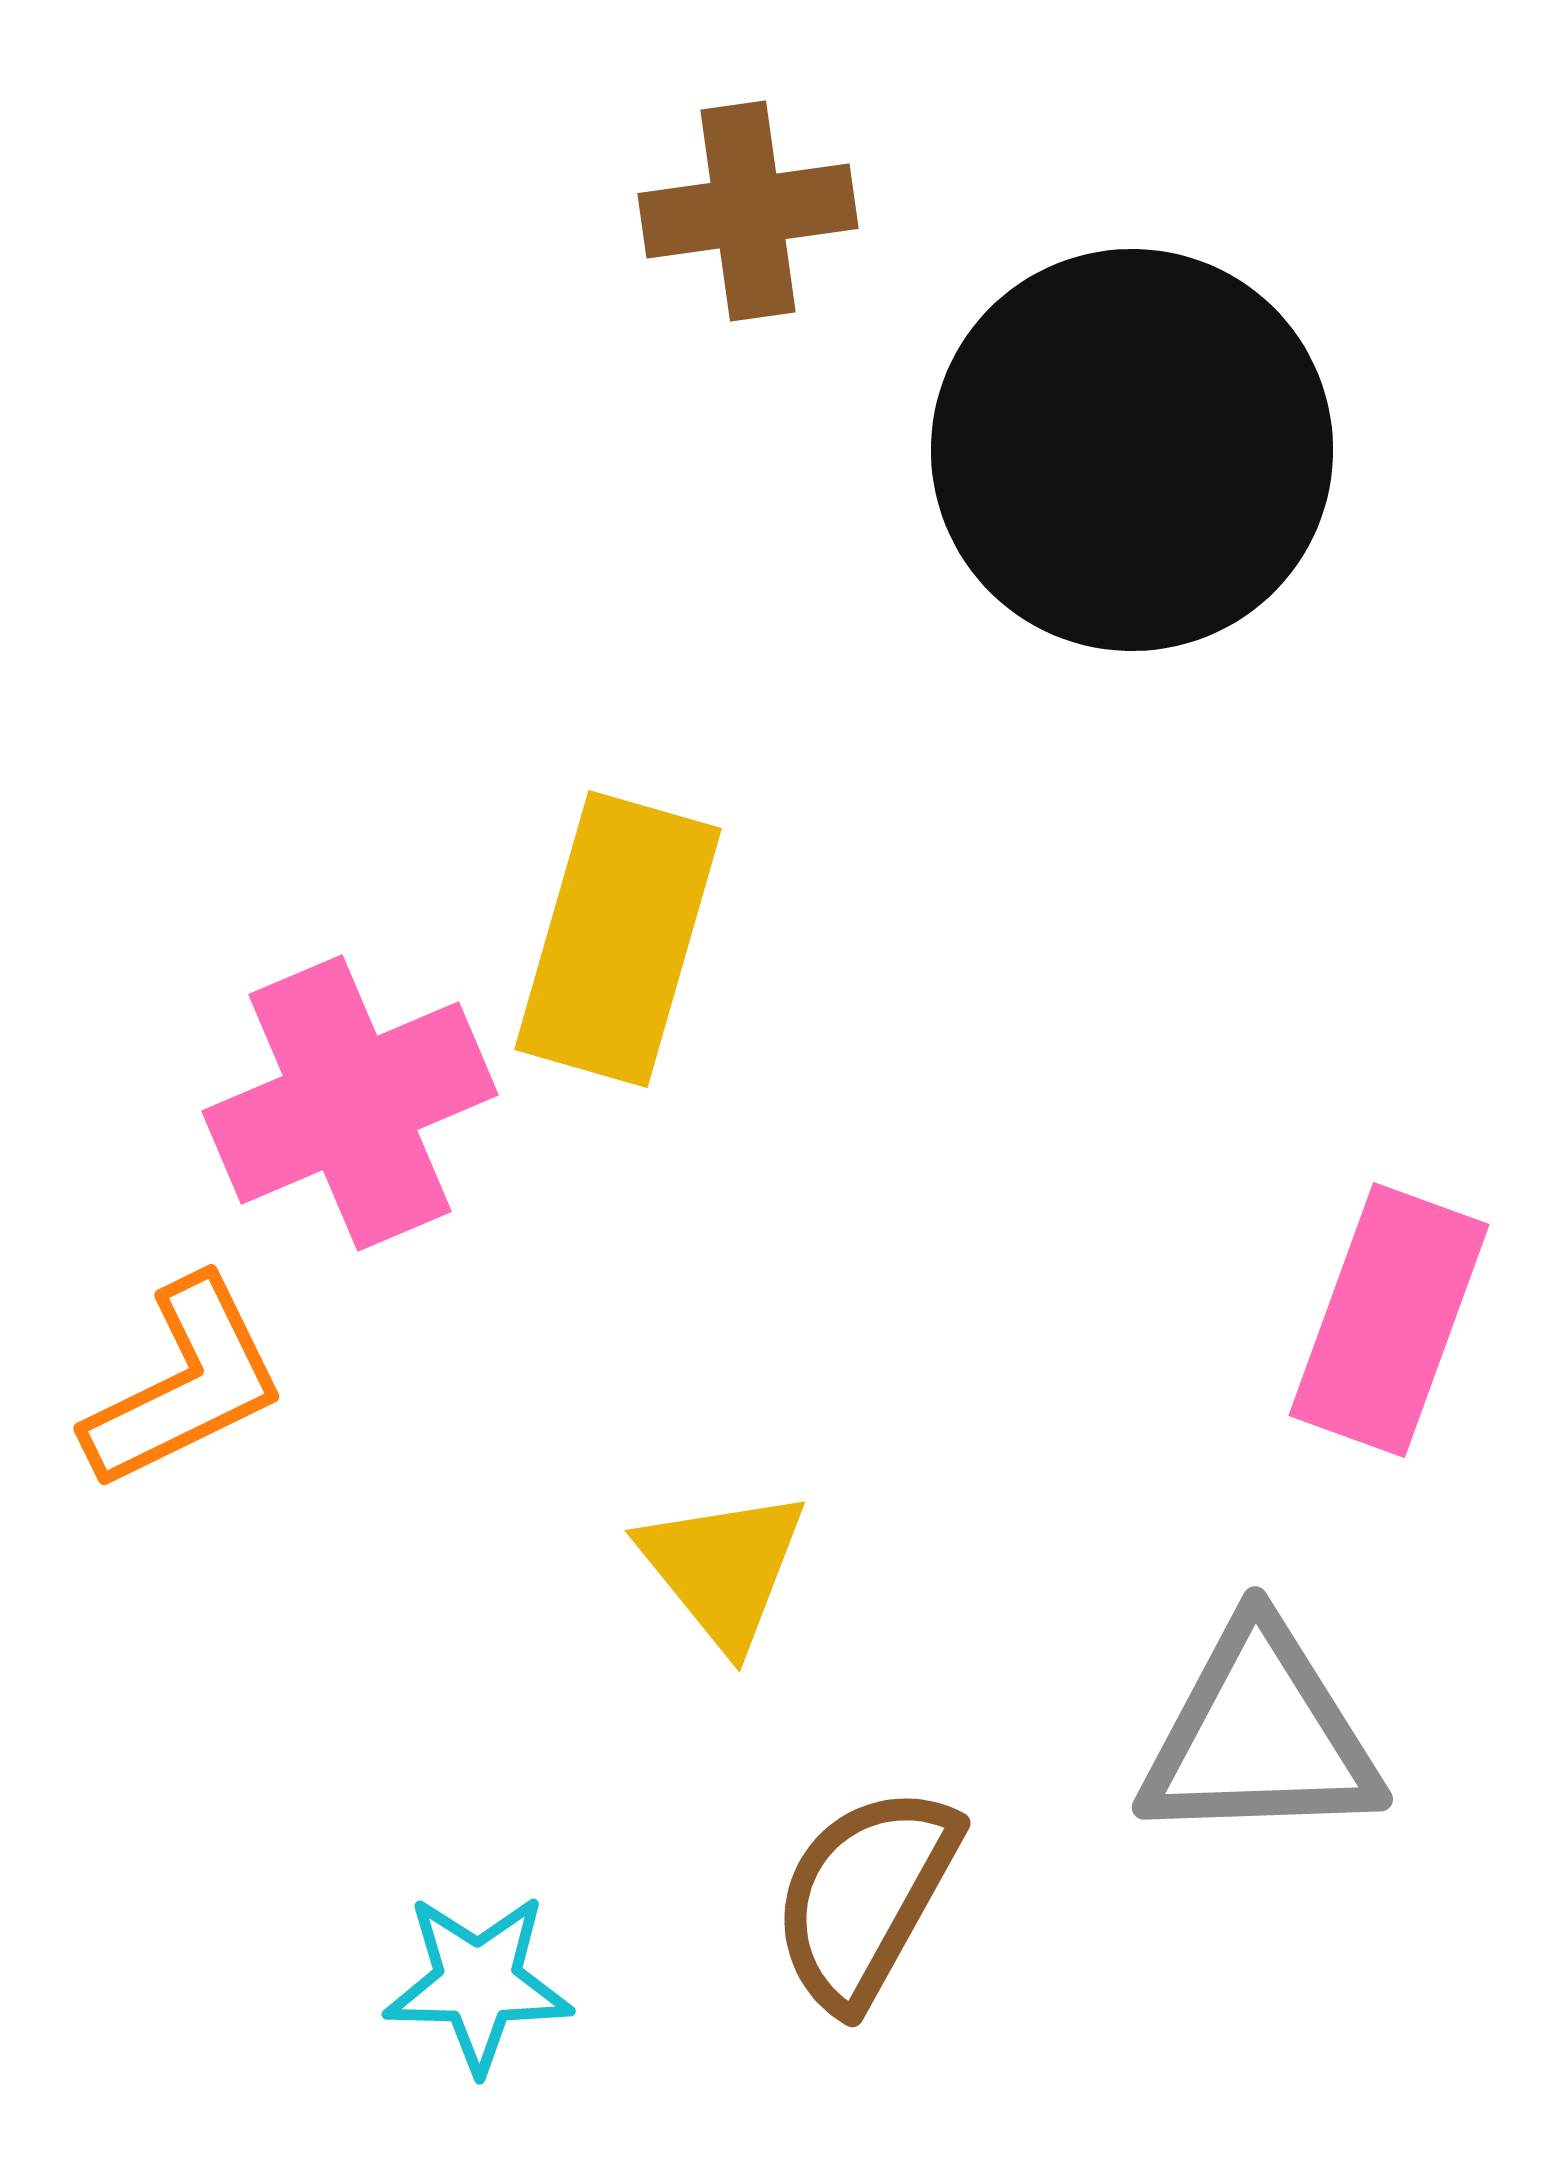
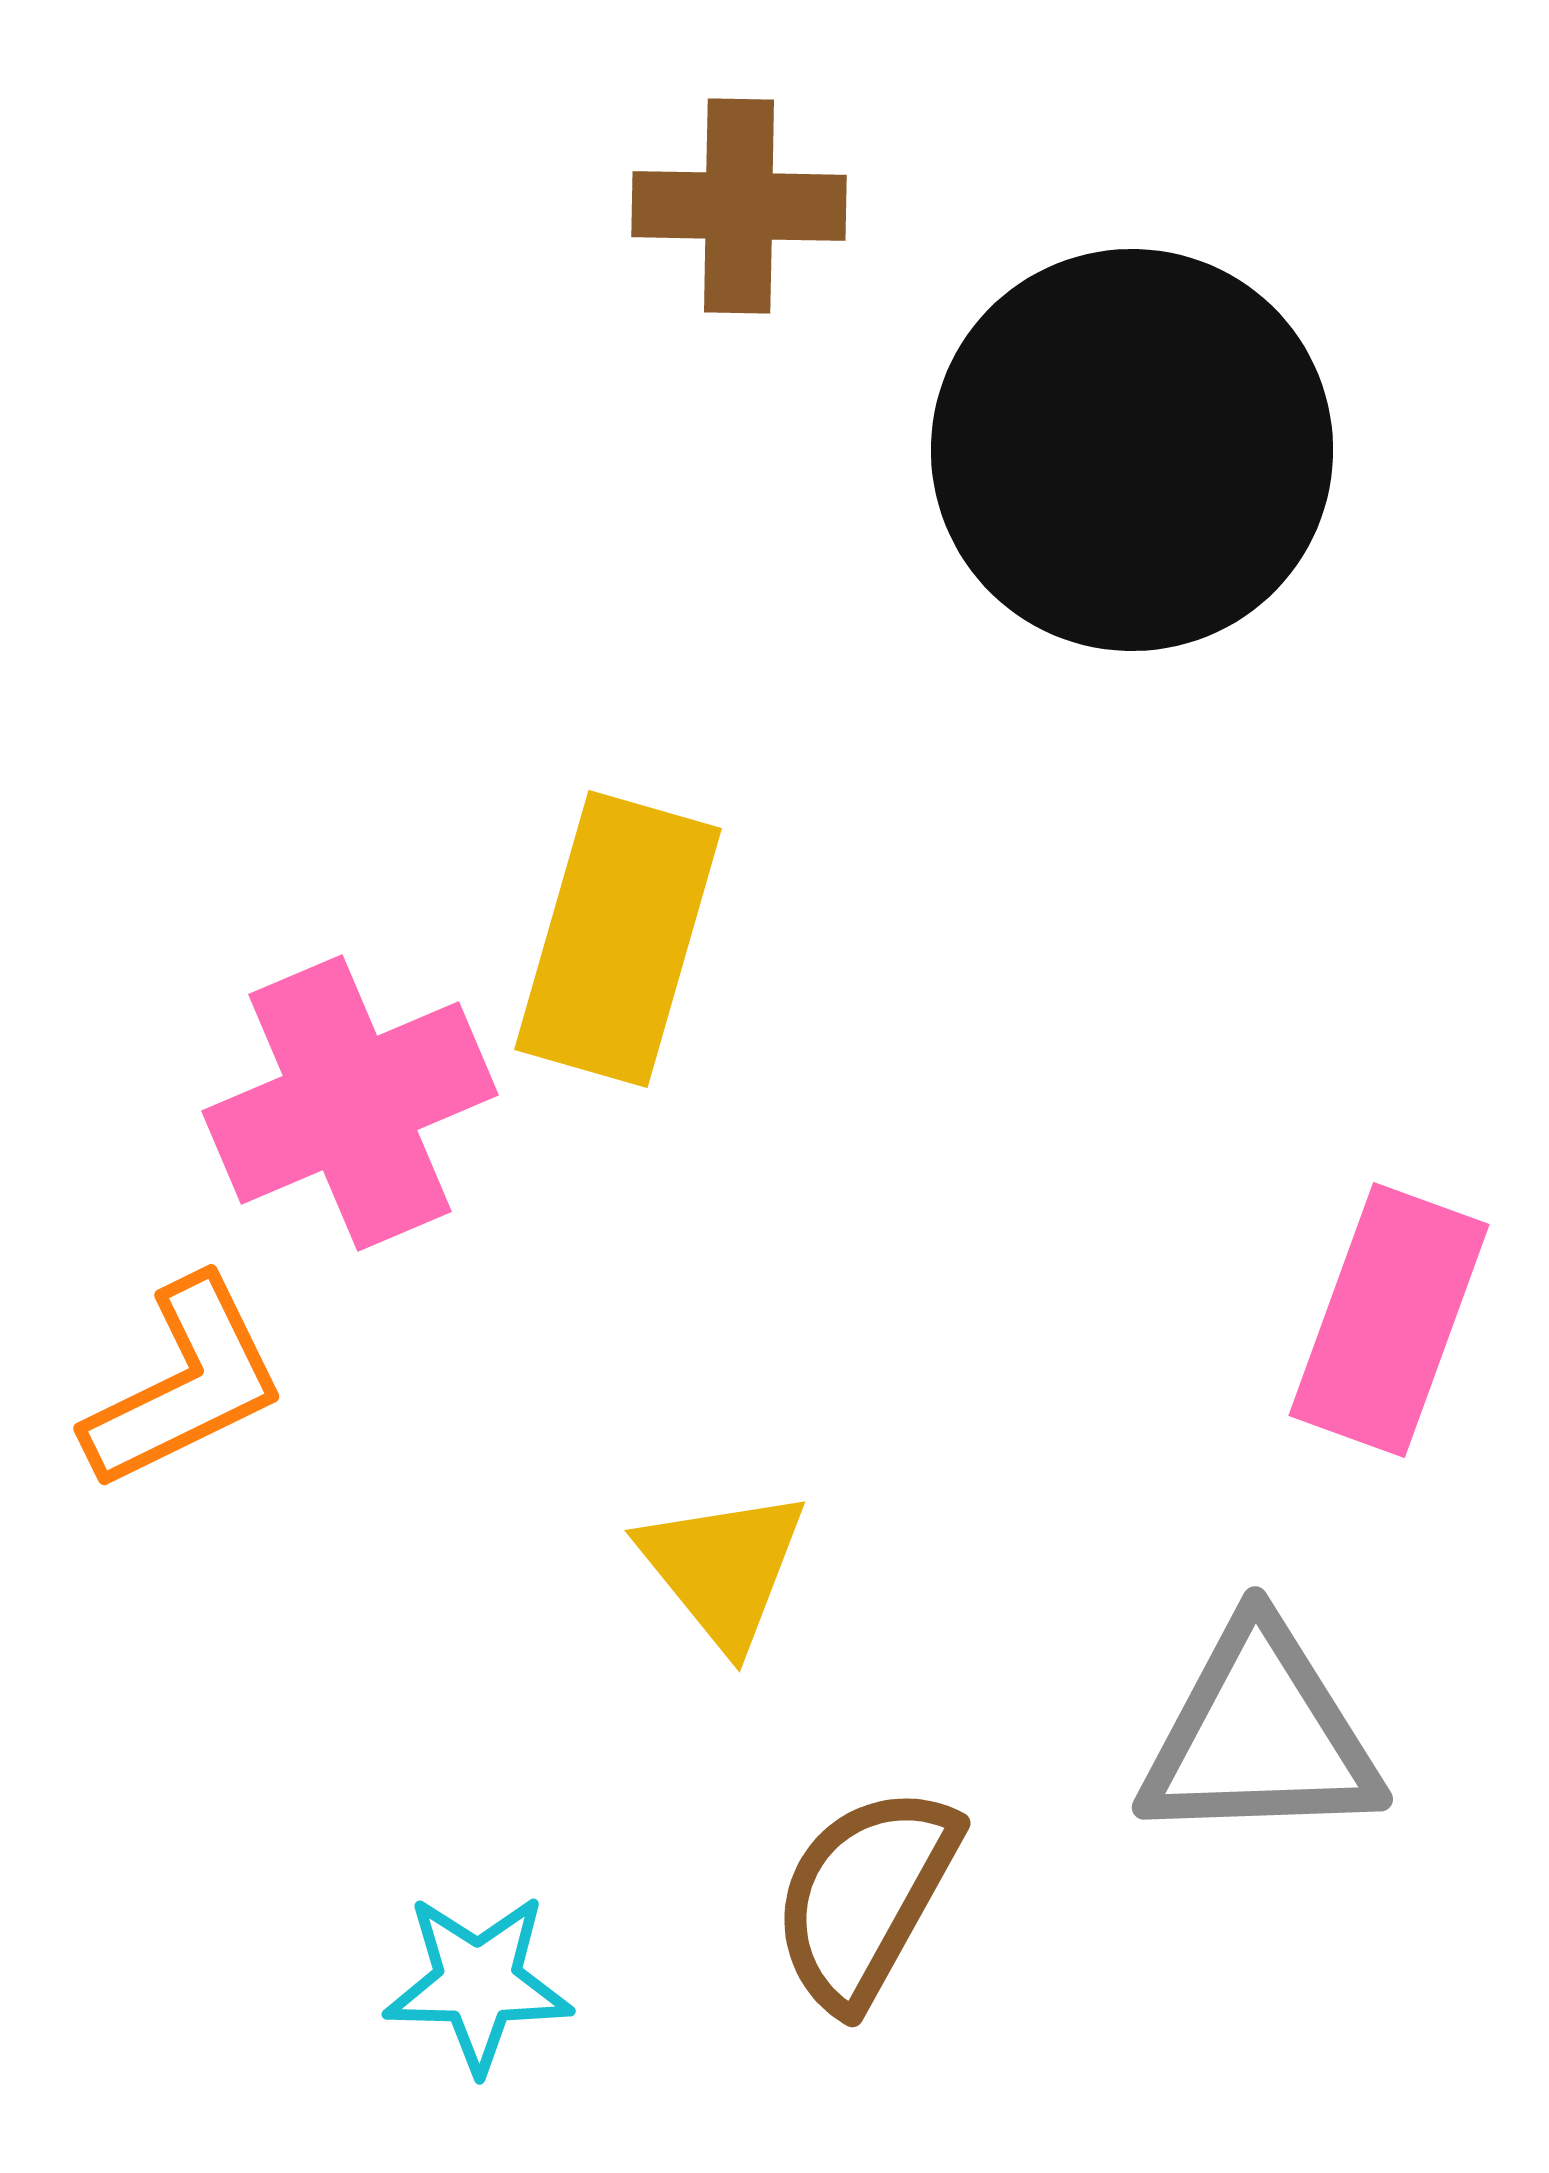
brown cross: moved 9 px left, 5 px up; rotated 9 degrees clockwise
